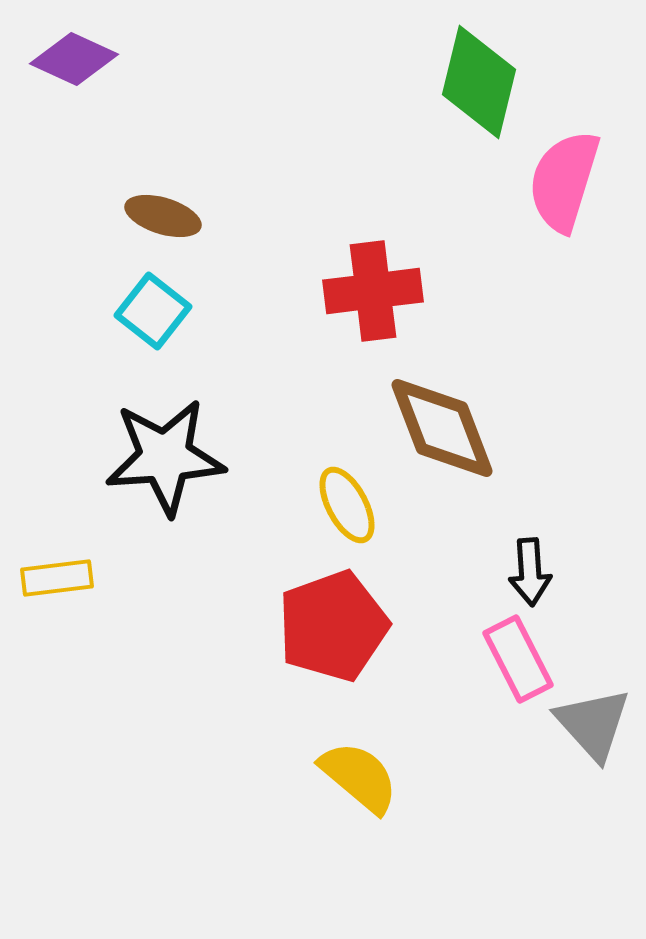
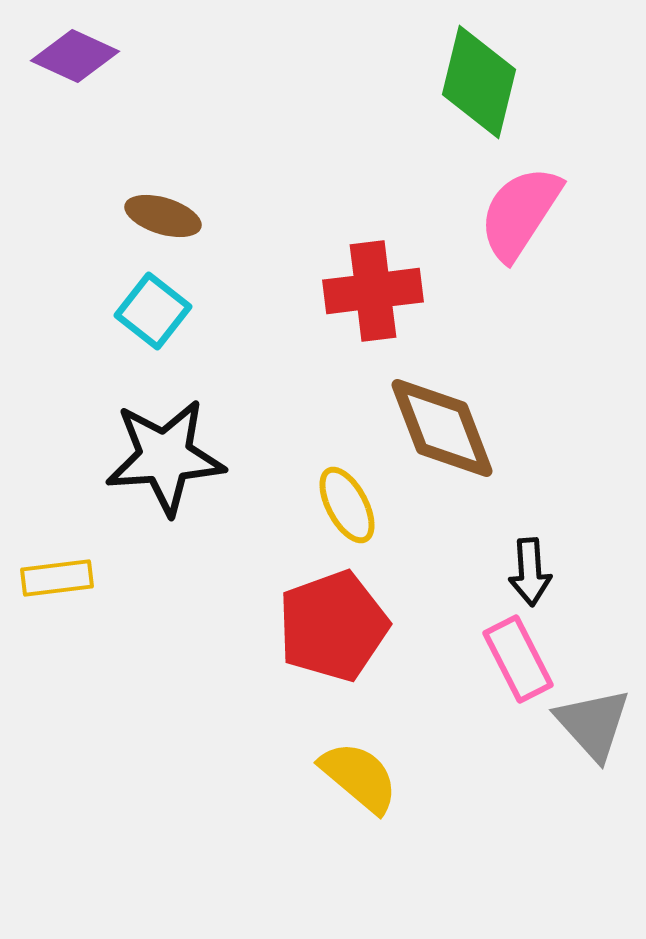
purple diamond: moved 1 px right, 3 px up
pink semicircle: moved 44 px left, 32 px down; rotated 16 degrees clockwise
